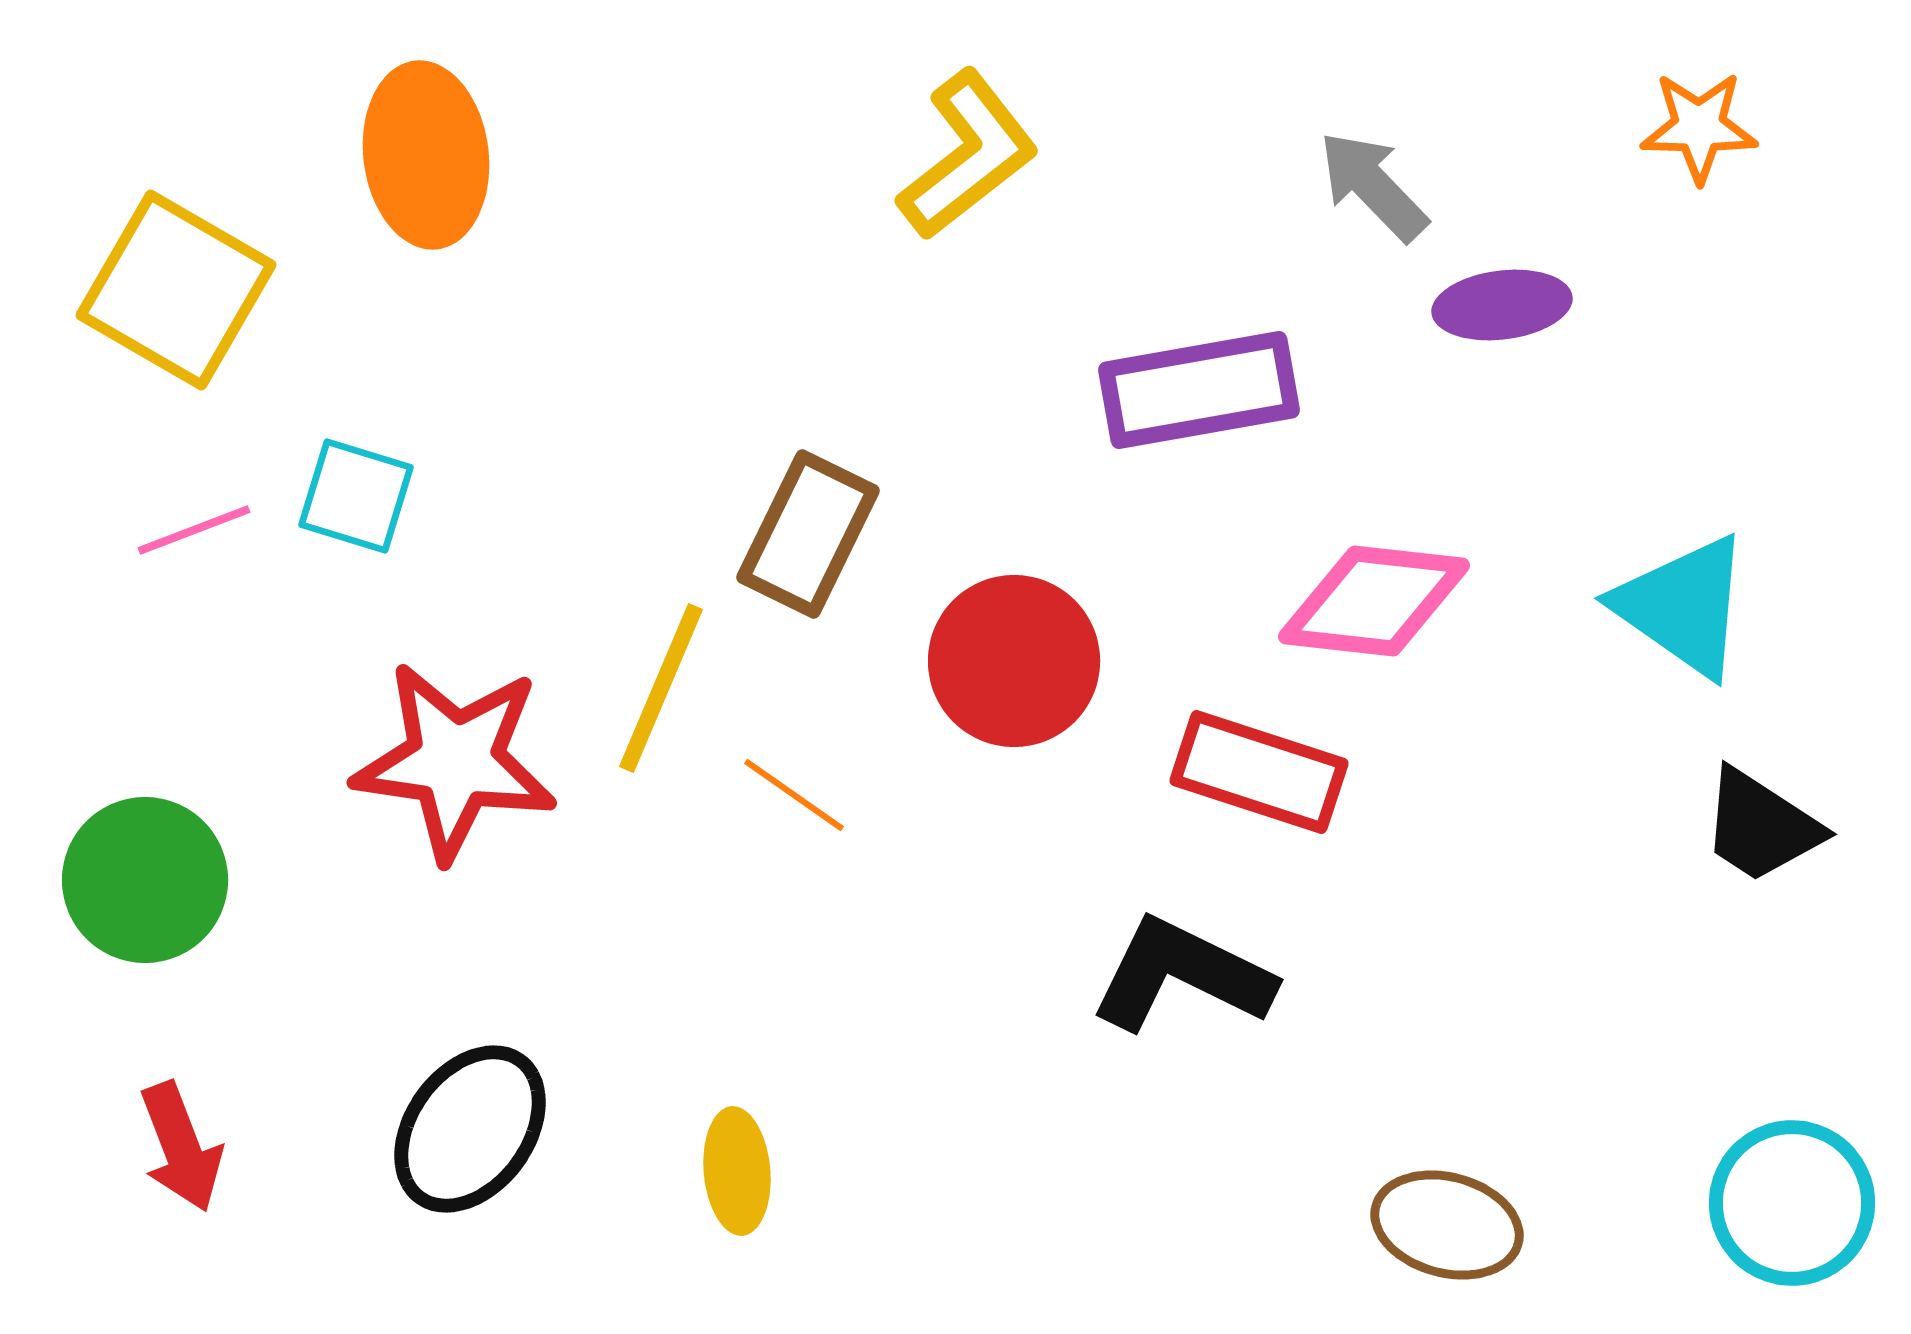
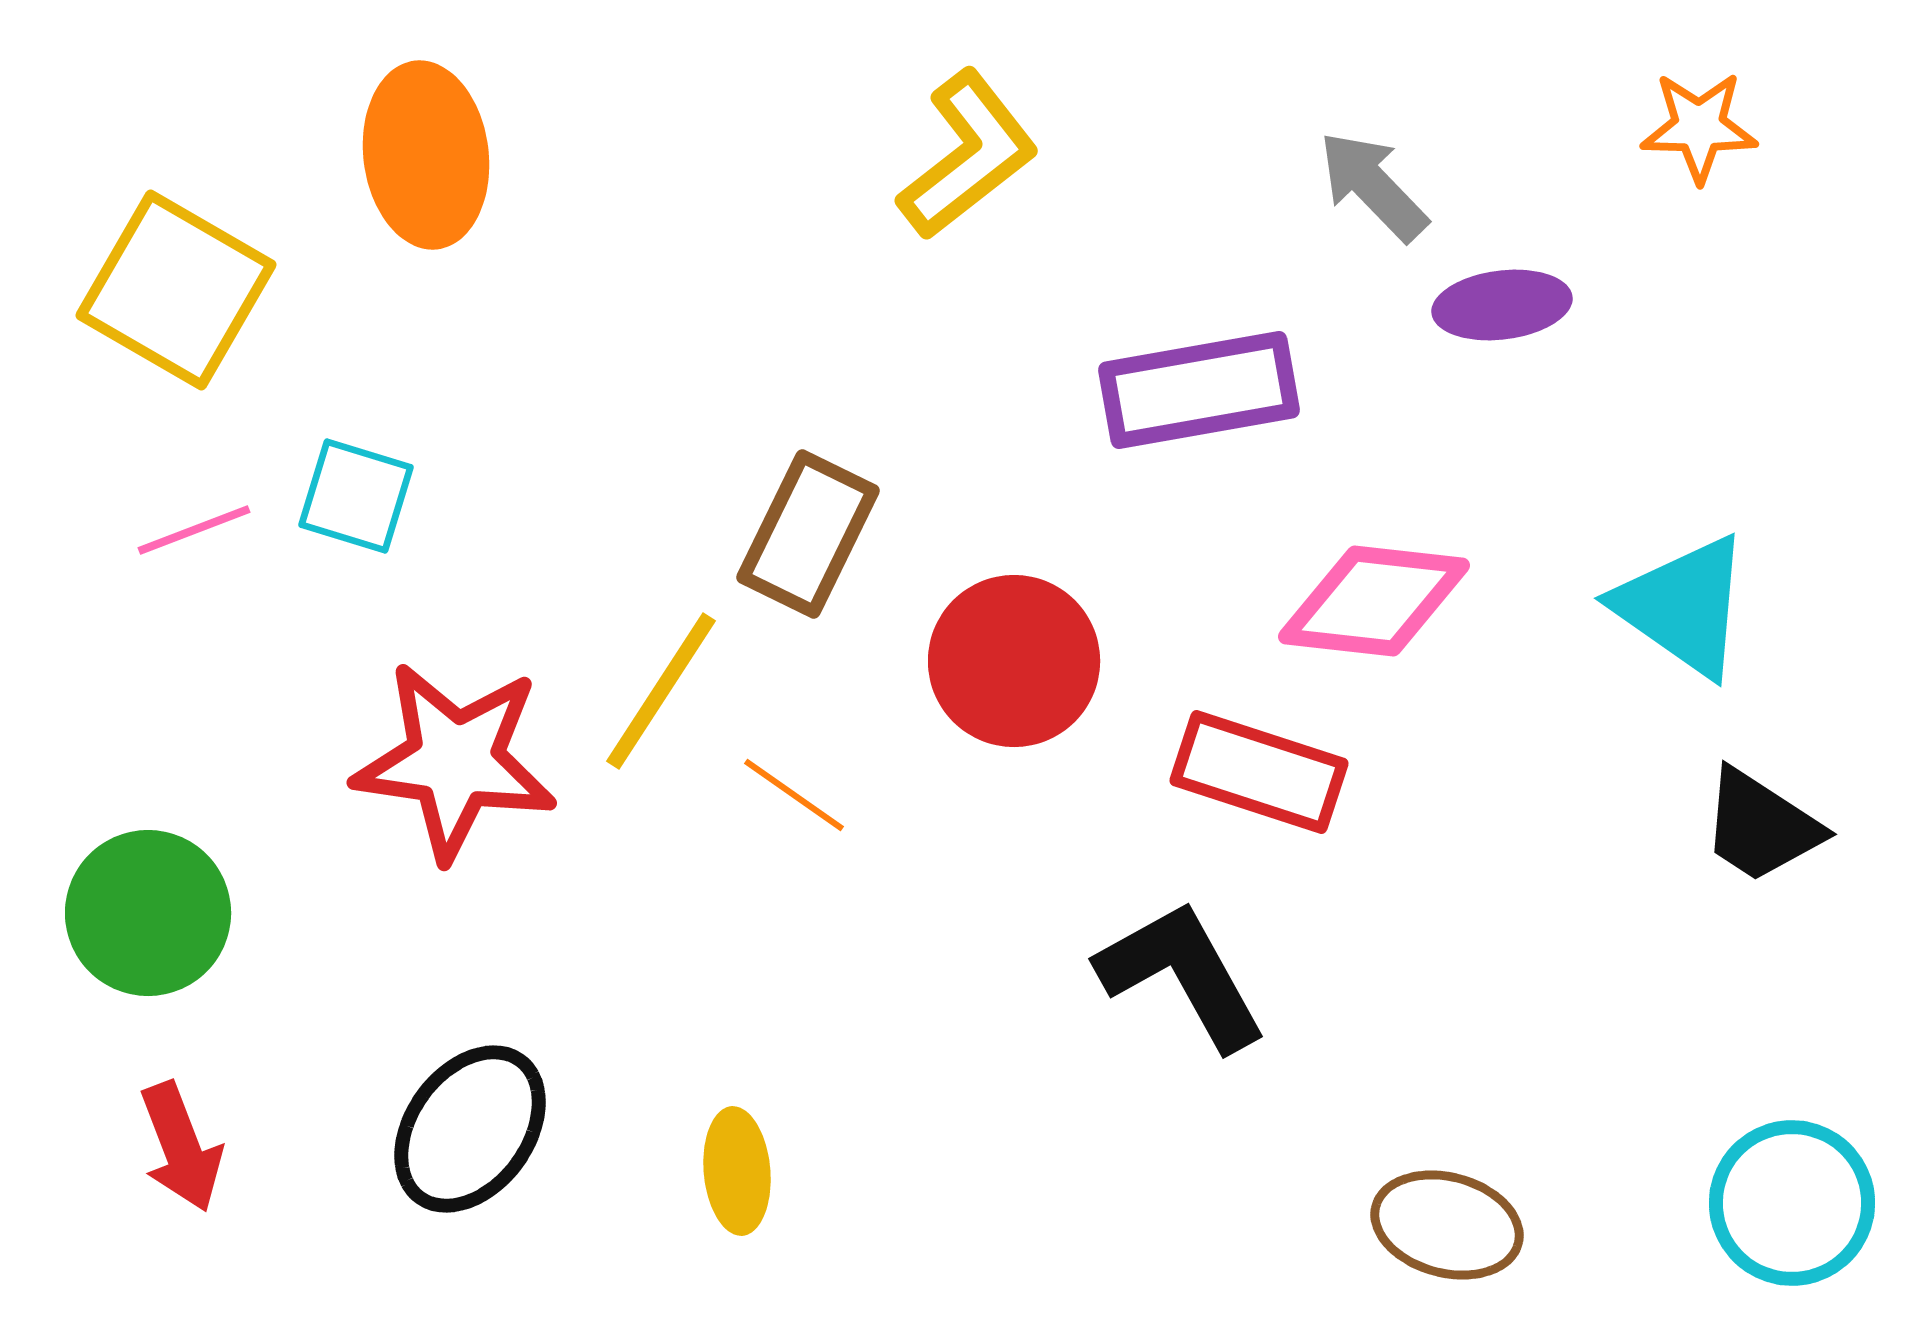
yellow line: moved 3 px down; rotated 10 degrees clockwise
green circle: moved 3 px right, 33 px down
black L-shape: rotated 35 degrees clockwise
